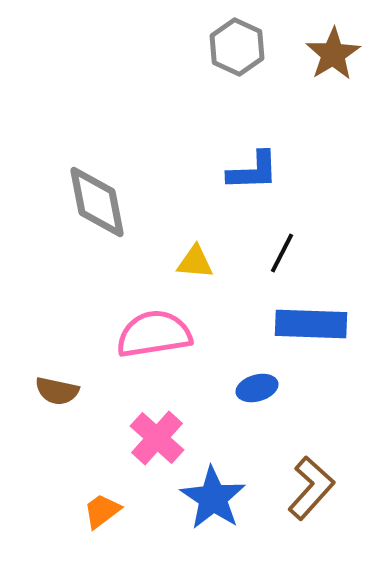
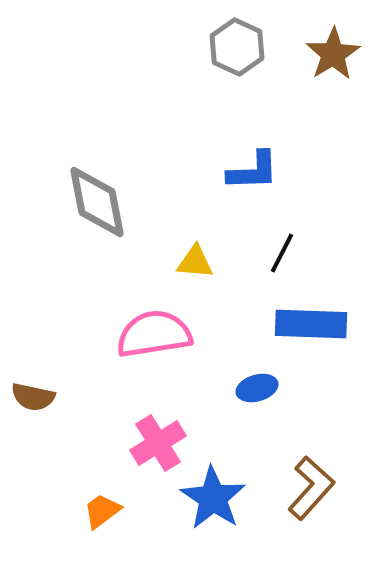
brown semicircle: moved 24 px left, 6 px down
pink cross: moved 1 px right, 5 px down; rotated 16 degrees clockwise
